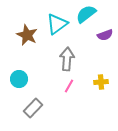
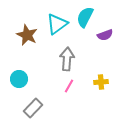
cyan semicircle: moved 1 px left, 3 px down; rotated 25 degrees counterclockwise
